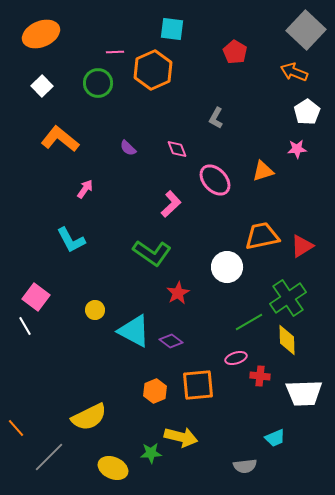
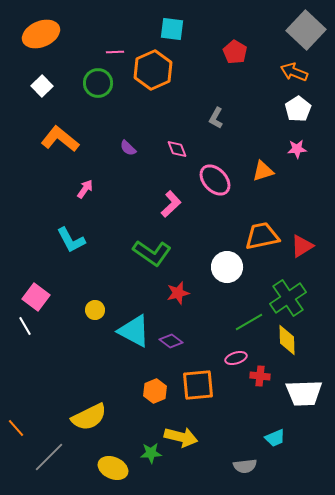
white pentagon at (307, 112): moved 9 px left, 3 px up
red star at (178, 293): rotated 15 degrees clockwise
